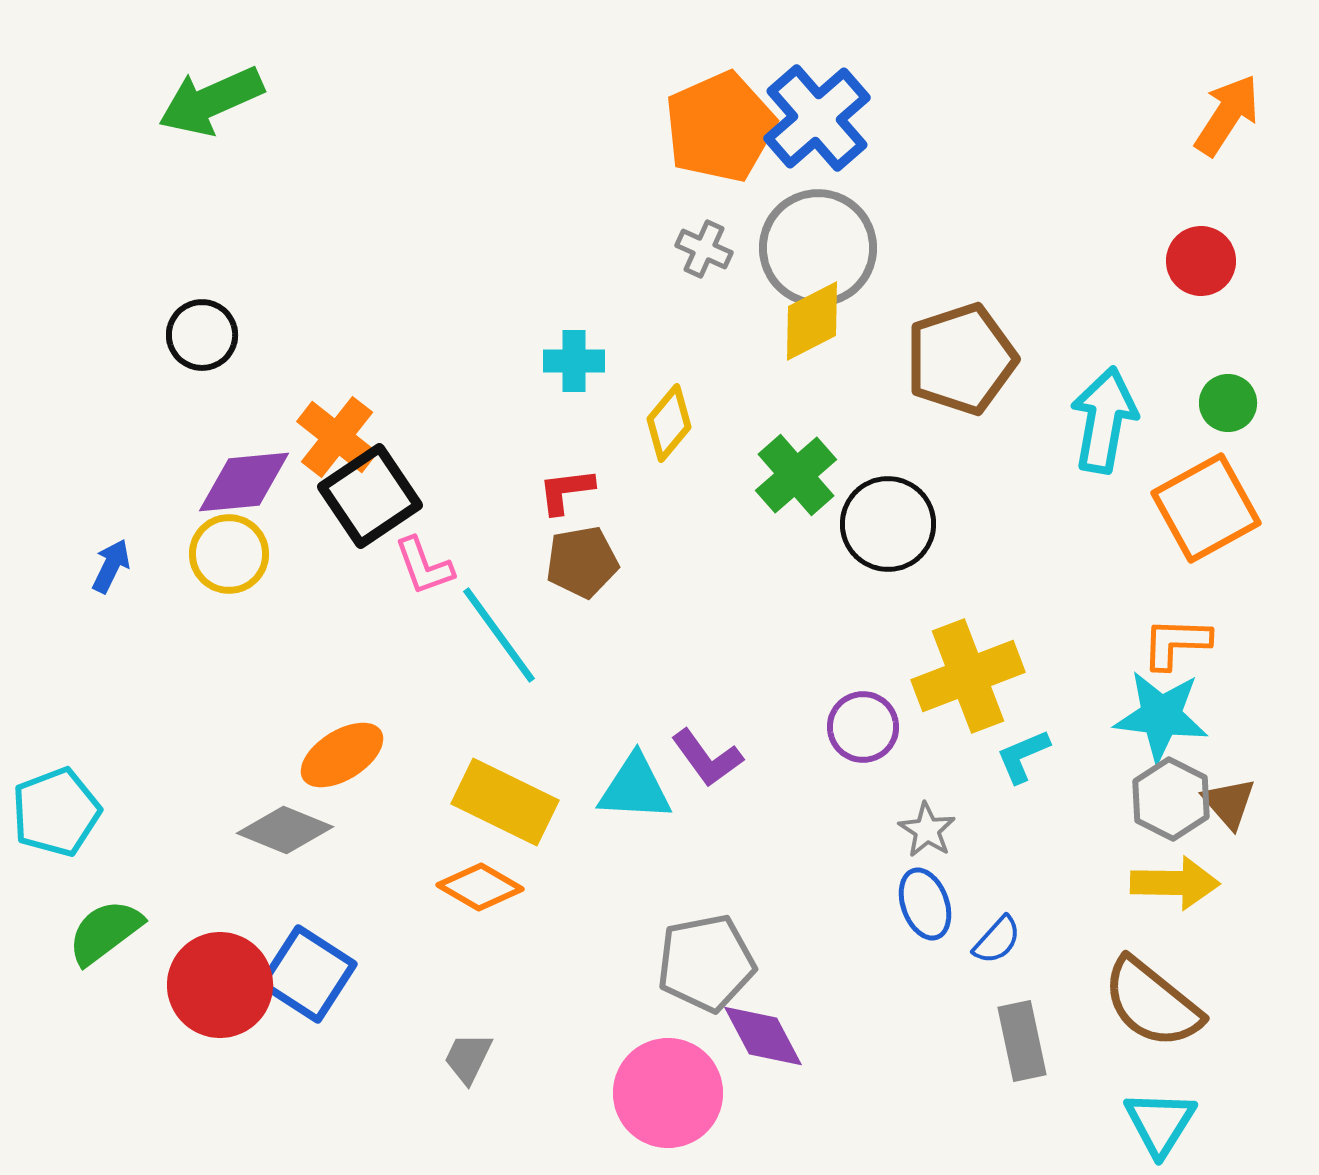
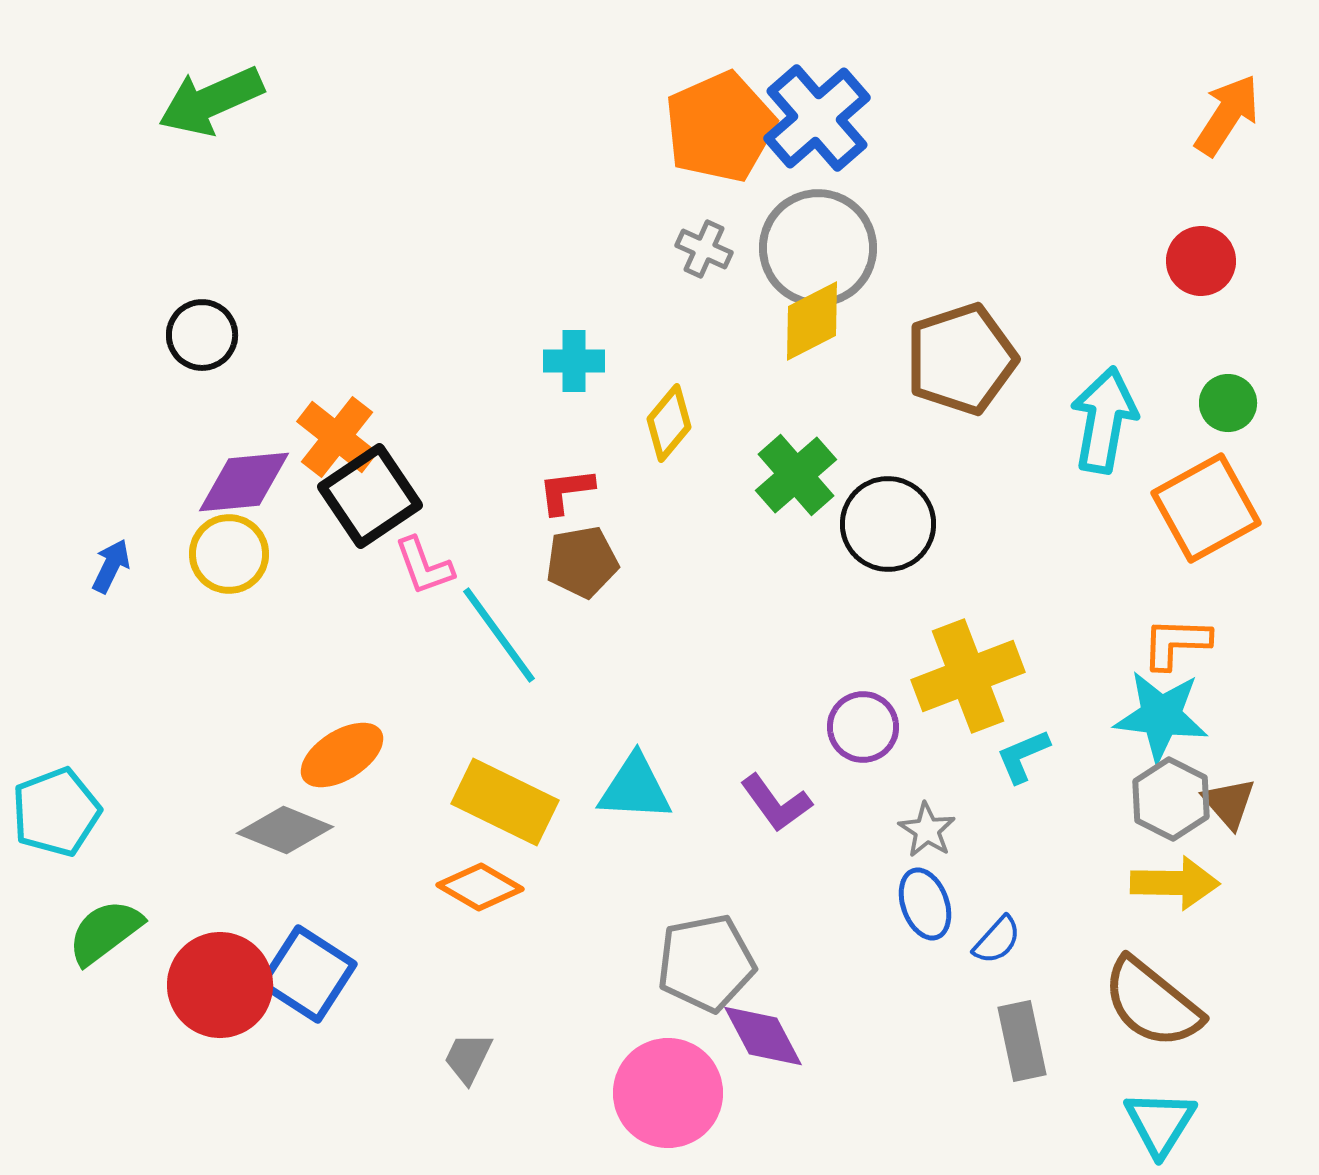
purple L-shape at (707, 758): moved 69 px right, 45 px down
